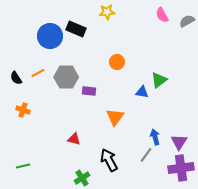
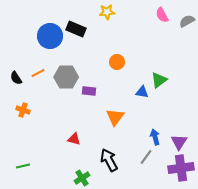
gray line: moved 2 px down
